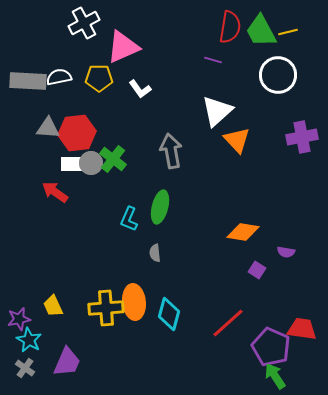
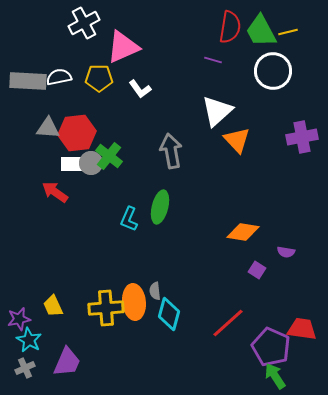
white circle: moved 5 px left, 4 px up
green cross: moved 4 px left, 3 px up
gray semicircle: moved 38 px down
gray cross: rotated 30 degrees clockwise
